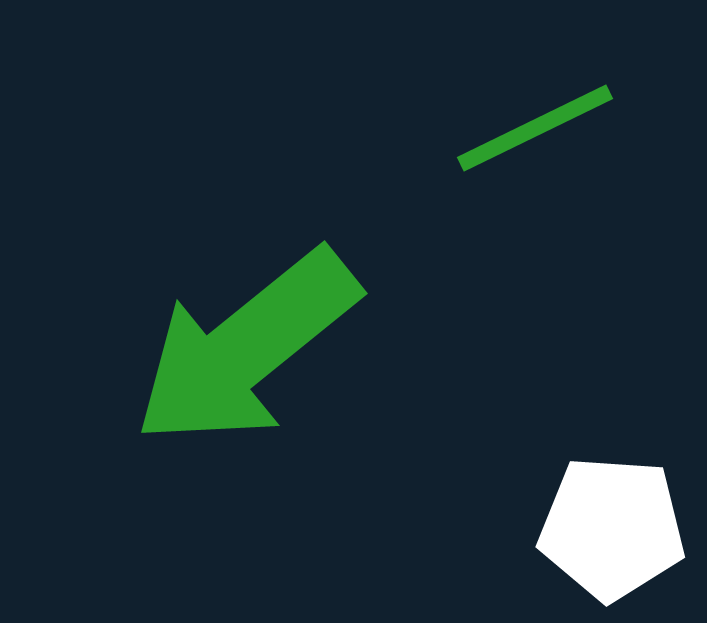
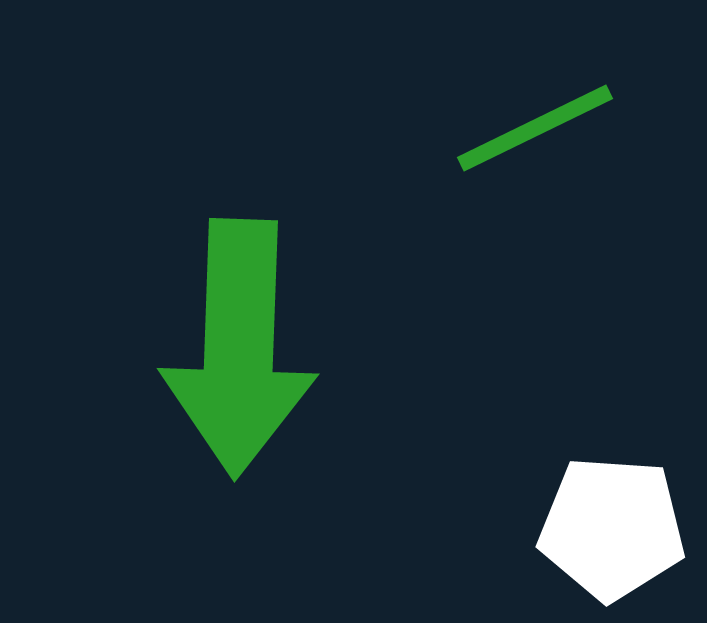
green arrow: moved 7 px left; rotated 49 degrees counterclockwise
